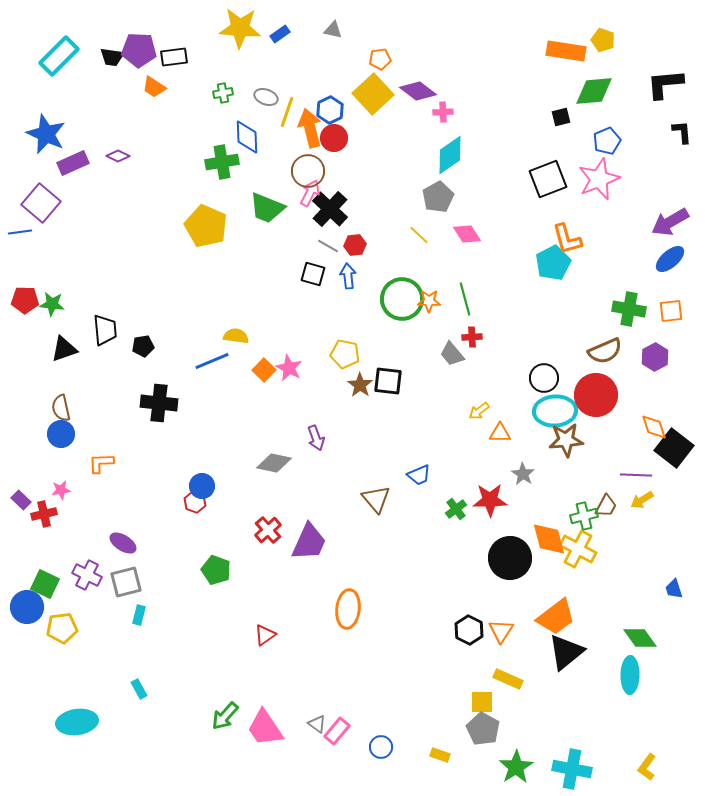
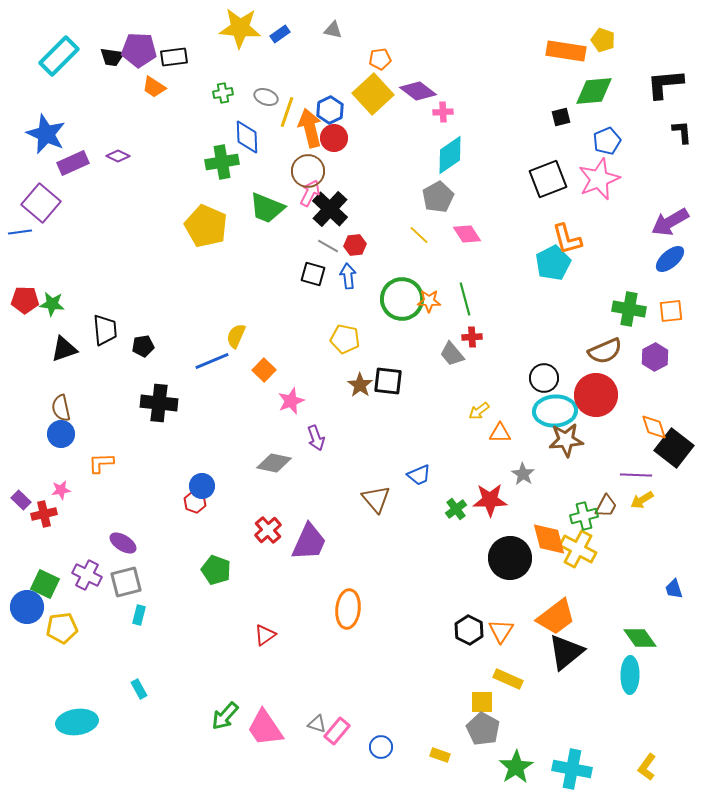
yellow semicircle at (236, 336): rotated 75 degrees counterclockwise
yellow pentagon at (345, 354): moved 15 px up
pink star at (289, 368): moved 2 px right, 33 px down; rotated 24 degrees clockwise
gray triangle at (317, 724): rotated 18 degrees counterclockwise
